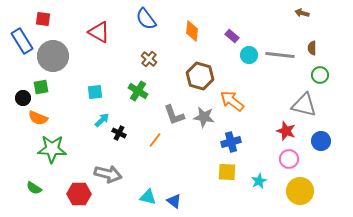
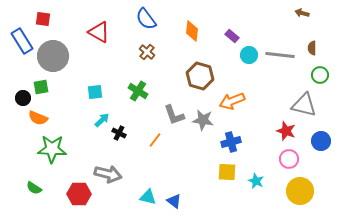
brown cross: moved 2 px left, 7 px up
orange arrow: rotated 60 degrees counterclockwise
gray star: moved 1 px left, 3 px down
cyan star: moved 3 px left; rotated 21 degrees counterclockwise
